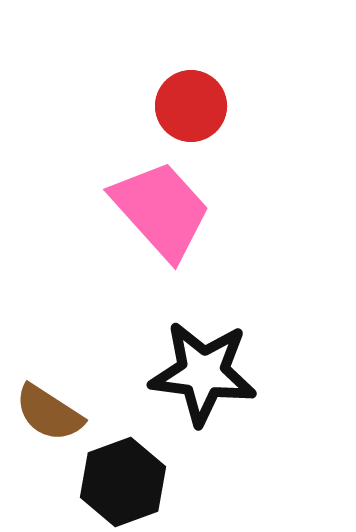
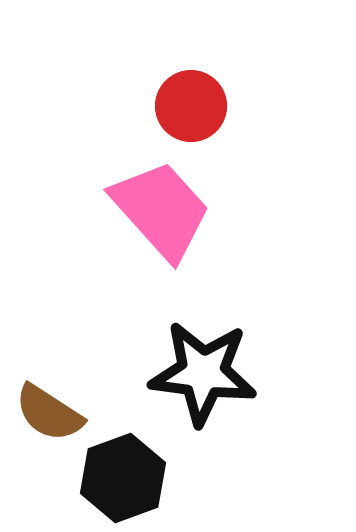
black hexagon: moved 4 px up
